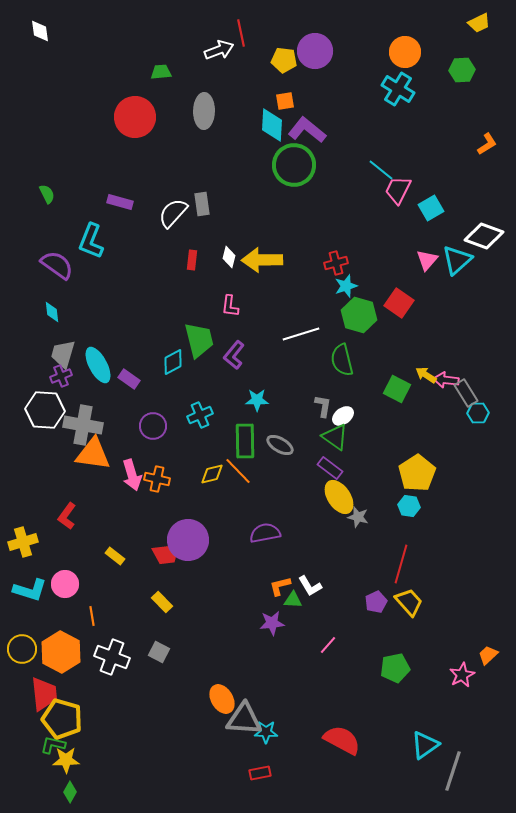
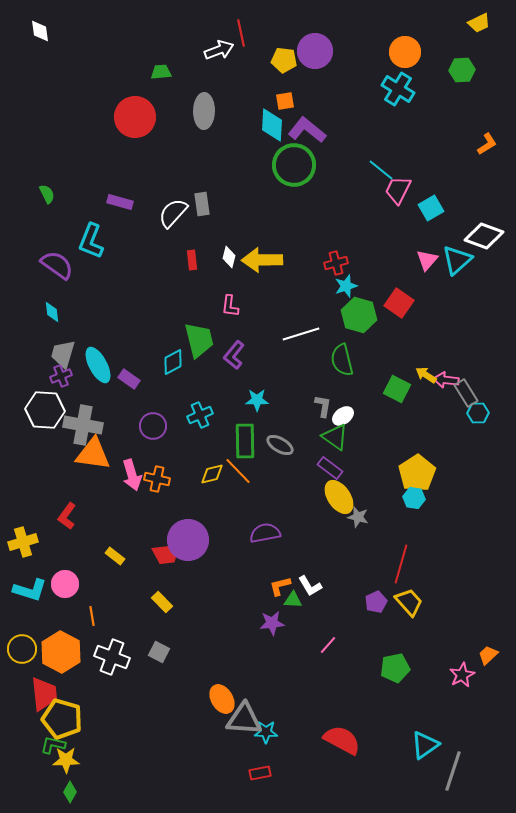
red rectangle at (192, 260): rotated 12 degrees counterclockwise
cyan hexagon at (409, 506): moved 5 px right, 8 px up
